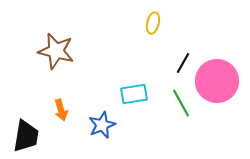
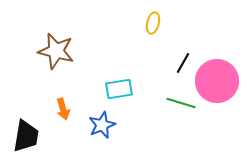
cyan rectangle: moved 15 px left, 5 px up
green line: rotated 44 degrees counterclockwise
orange arrow: moved 2 px right, 1 px up
